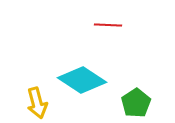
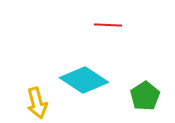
cyan diamond: moved 2 px right
green pentagon: moved 9 px right, 7 px up
